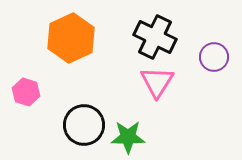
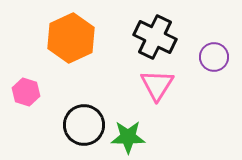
pink triangle: moved 3 px down
